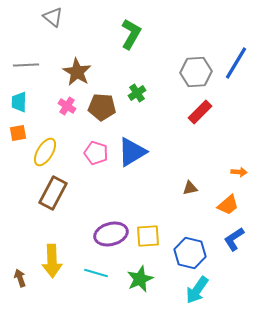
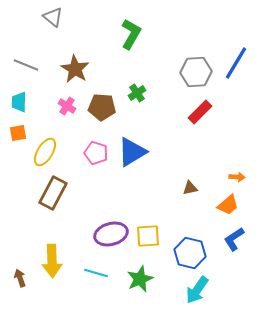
gray line: rotated 25 degrees clockwise
brown star: moved 2 px left, 3 px up
orange arrow: moved 2 px left, 5 px down
